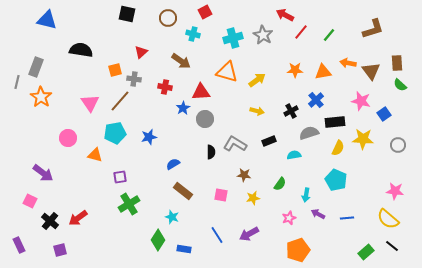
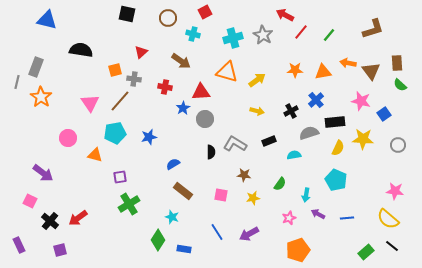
blue line at (217, 235): moved 3 px up
